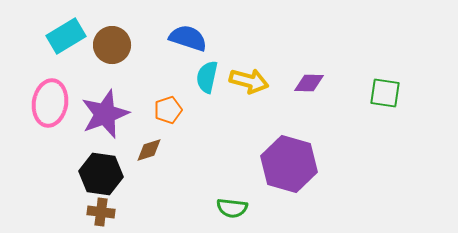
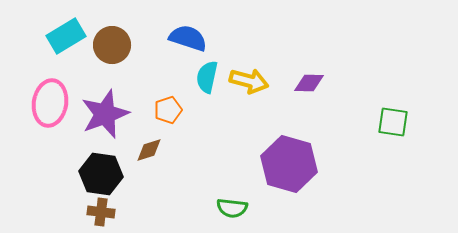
green square: moved 8 px right, 29 px down
